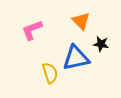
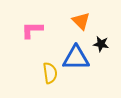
pink L-shape: rotated 20 degrees clockwise
blue triangle: rotated 12 degrees clockwise
yellow semicircle: rotated 10 degrees clockwise
